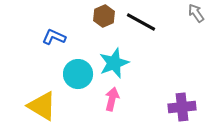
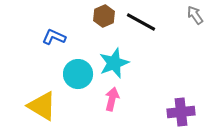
gray arrow: moved 1 px left, 2 px down
purple cross: moved 1 px left, 5 px down
